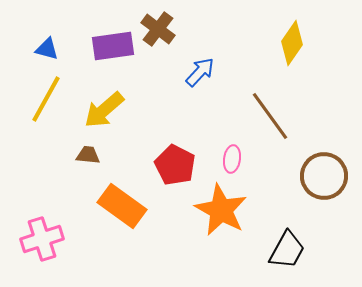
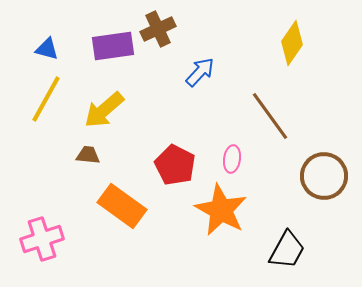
brown cross: rotated 28 degrees clockwise
